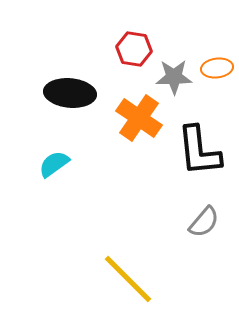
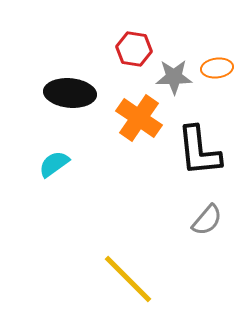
gray semicircle: moved 3 px right, 2 px up
